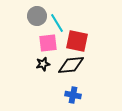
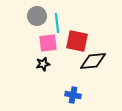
cyan line: rotated 24 degrees clockwise
black diamond: moved 22 px right, 4 px up
